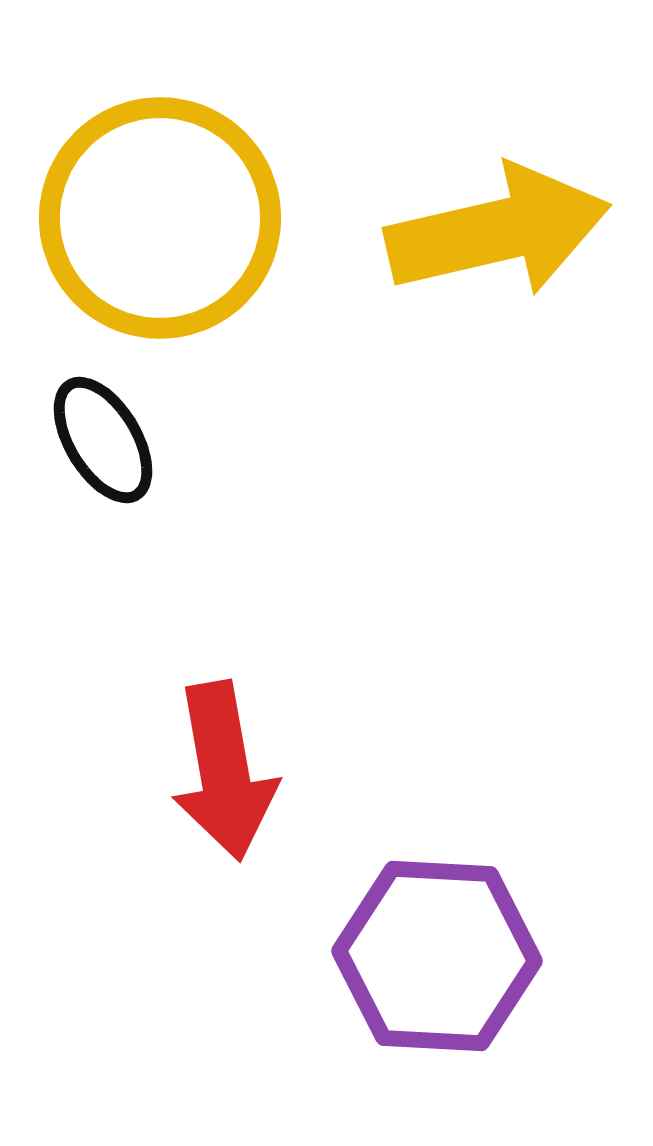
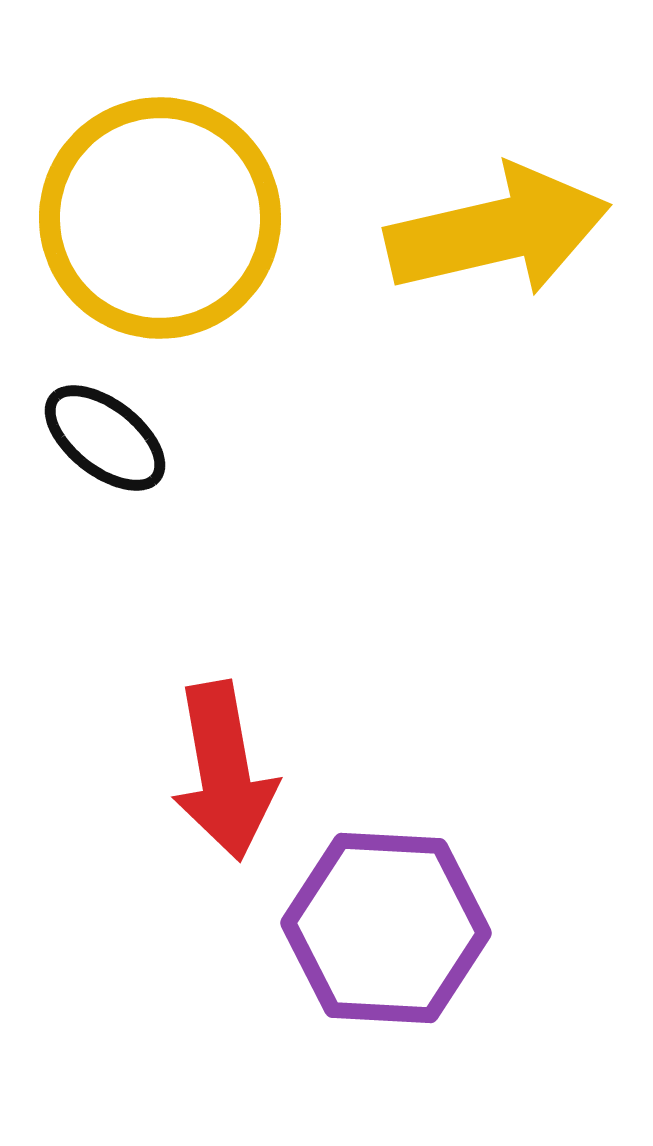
black ellipse: moved 2 px right, 2 px up; rotated 21 degrees counterclockwise
purple hexagon: moved 51 px left, 28 px up
